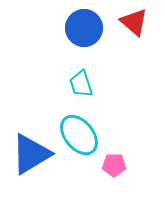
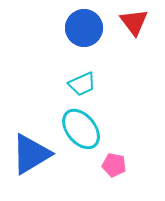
red triangle: rotated 12 degrees clockwise
cyan trapezoid: moved 1 px right; rotated 96 degrees counterclockwise
cyan ellipse: moved 2 px right, 6 px up
pink pentagon: rotated 10 degrees clockwise
